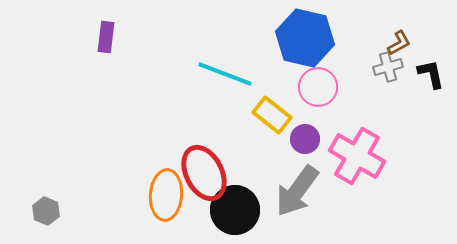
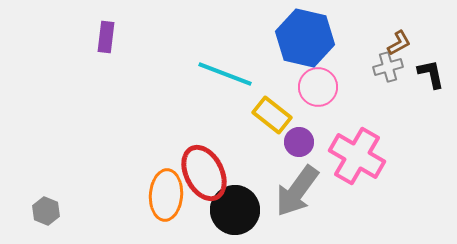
purple circle: moved 6 px left, 3 px down
